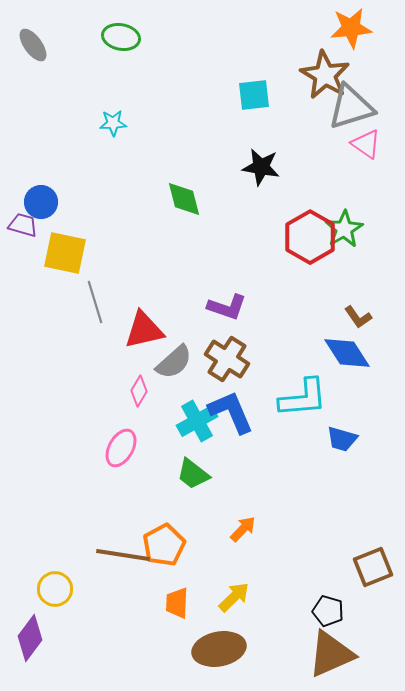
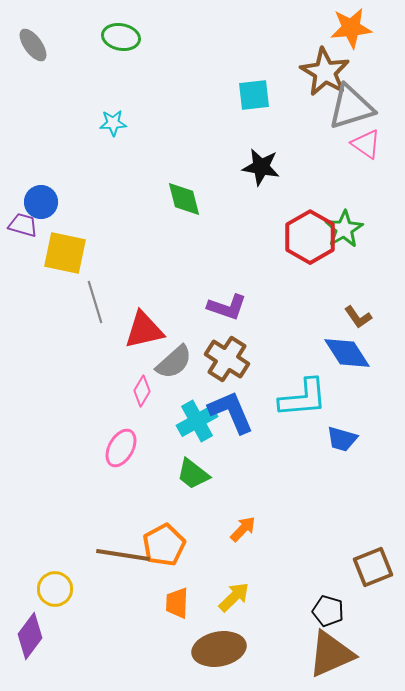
brown star: moved 3 px up
pink diamond: moved 3 px right
purple diamond: moved 2 px up
